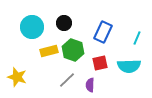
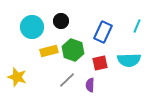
black circle: moved 3 px left, 2 px up
cyan line: moved 12 px up
cyan semicircle: moved 6 px up
